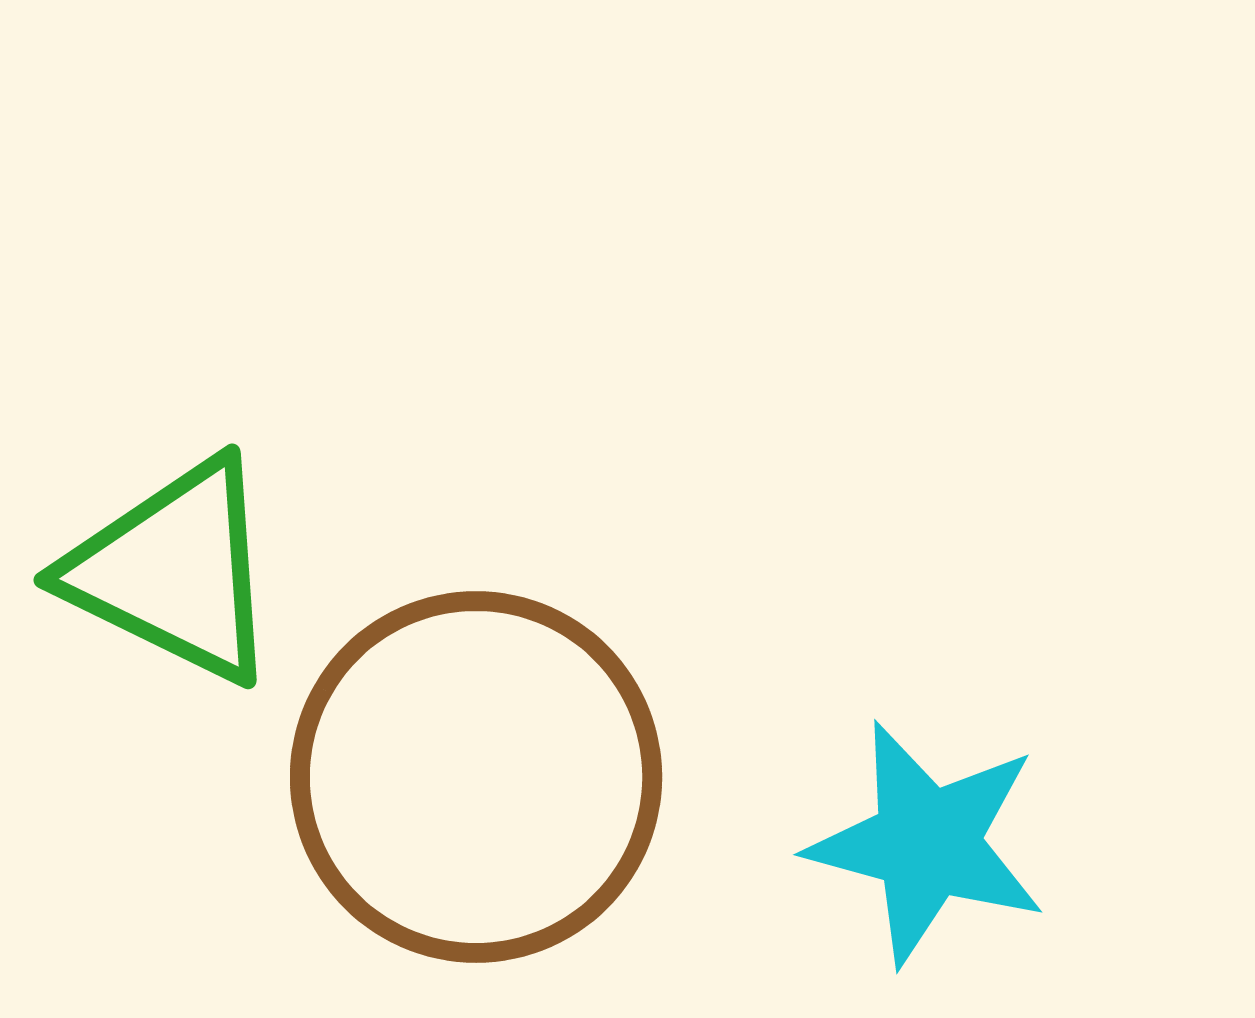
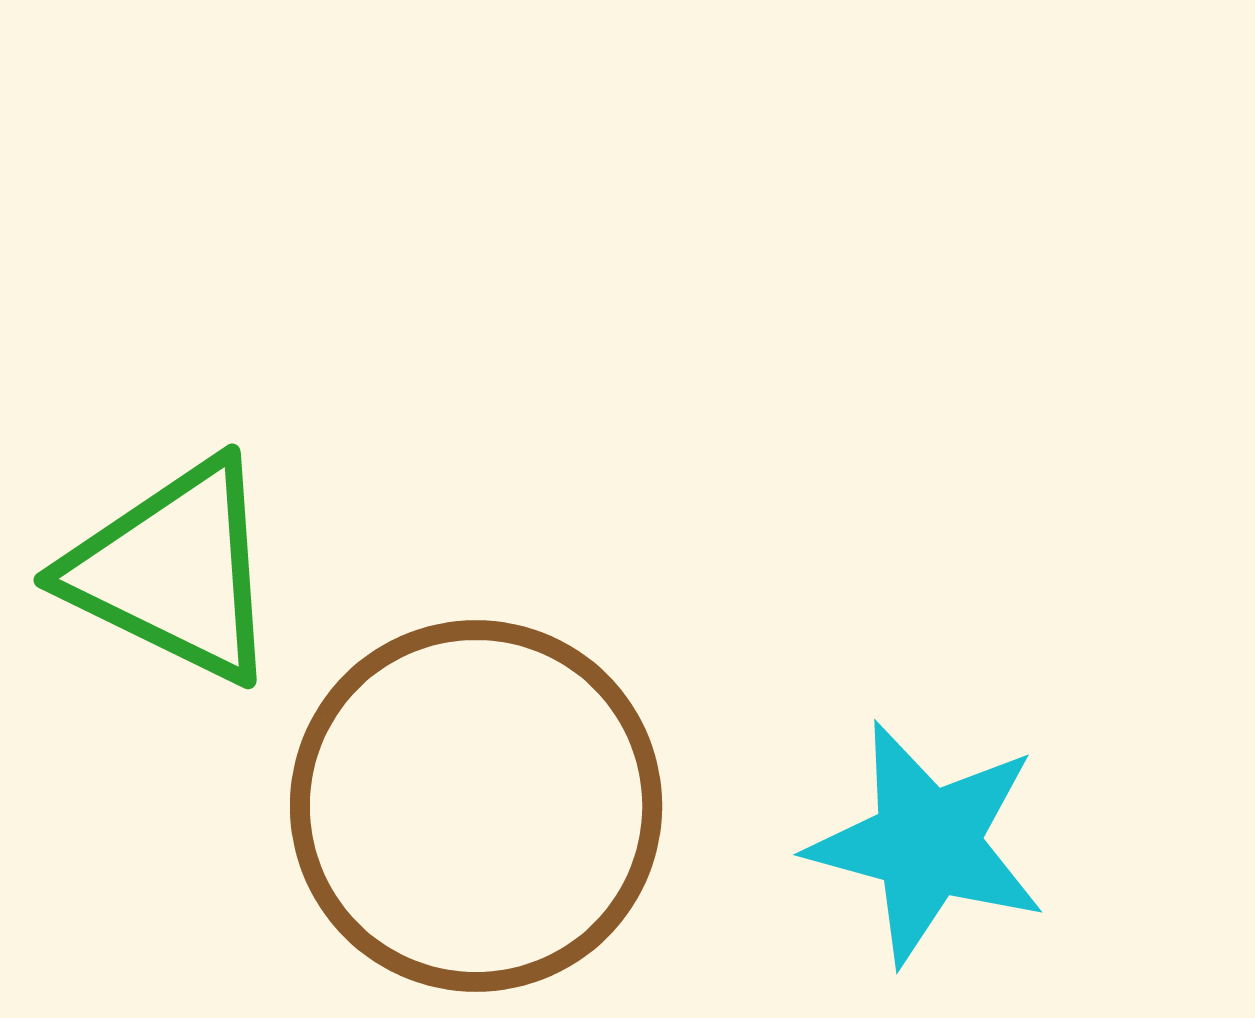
brown circle: moved 29 px down
